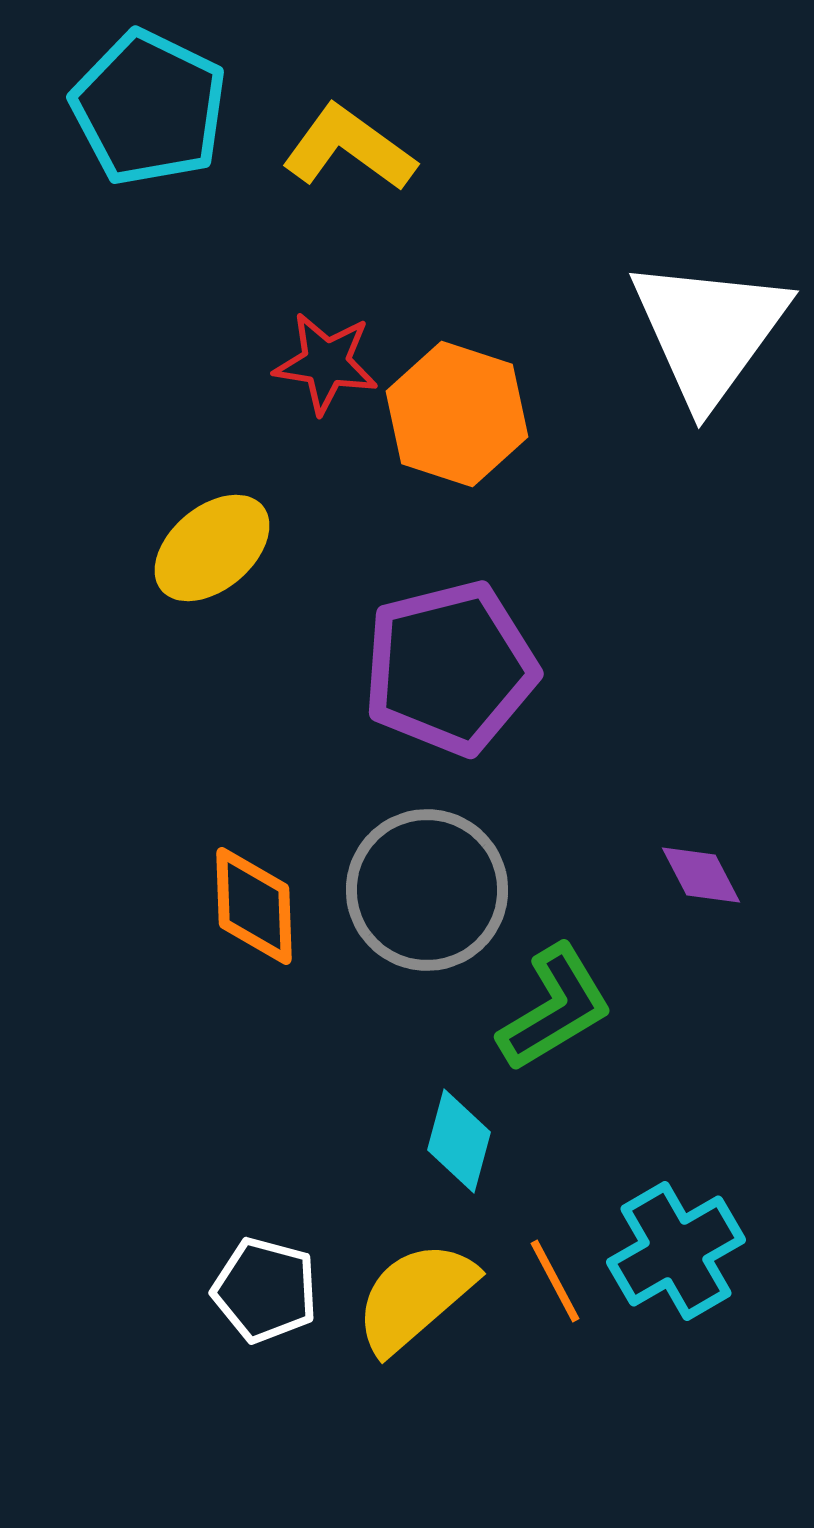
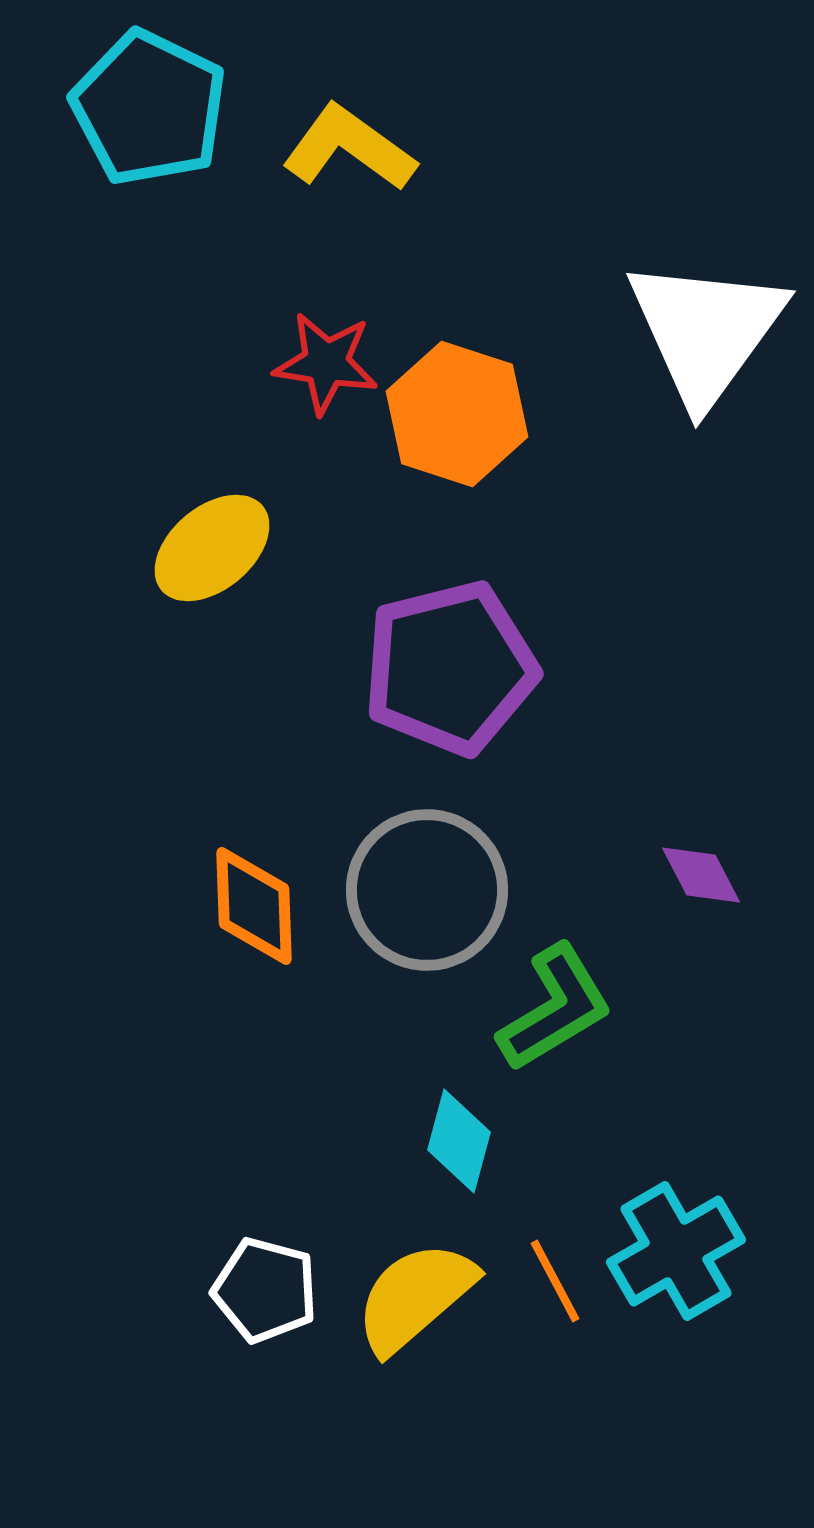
white triangle: moved 3 px left
